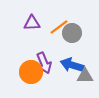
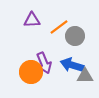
purple triangle: moved 3 px up
gray circle: moved 3 px right, 3 px down
